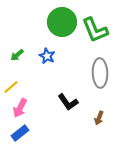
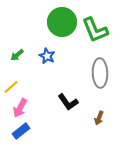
blue rectangle: moved 1 px right, 2 px up
